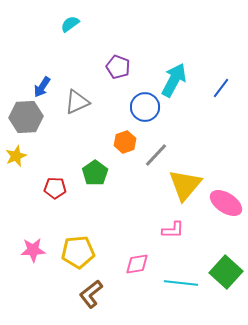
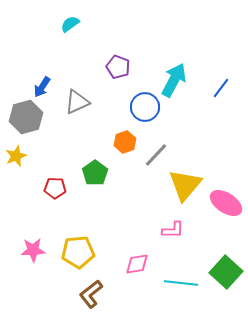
gray hexagon: rotated 12 degrees counterclockwise
